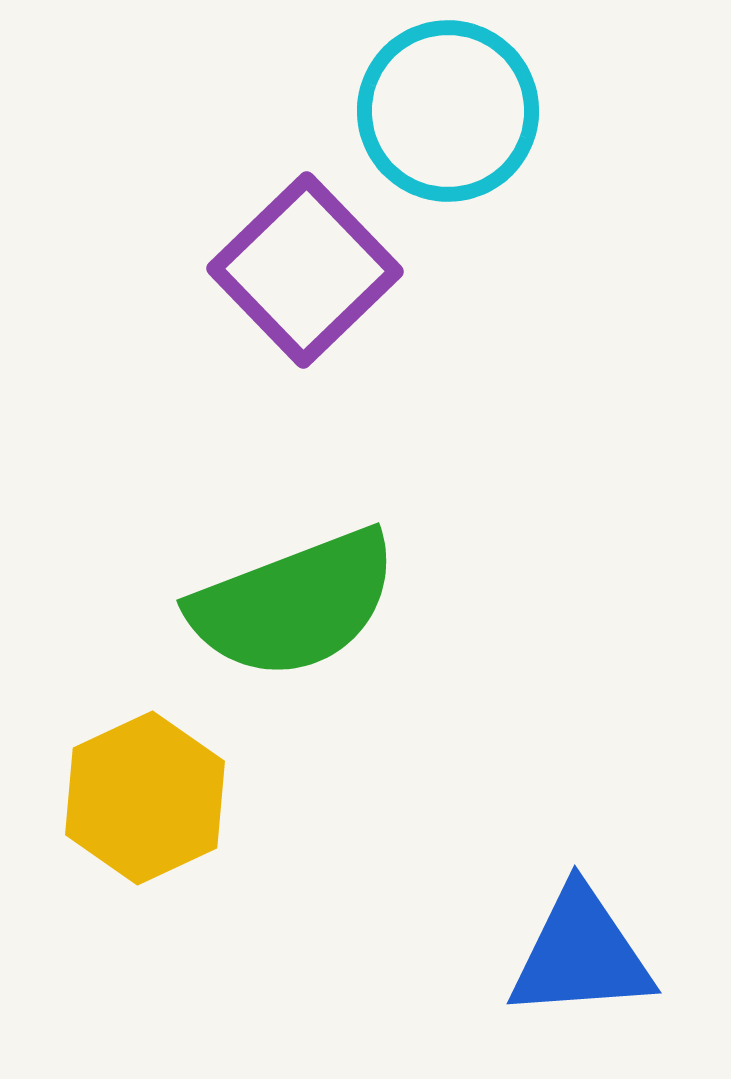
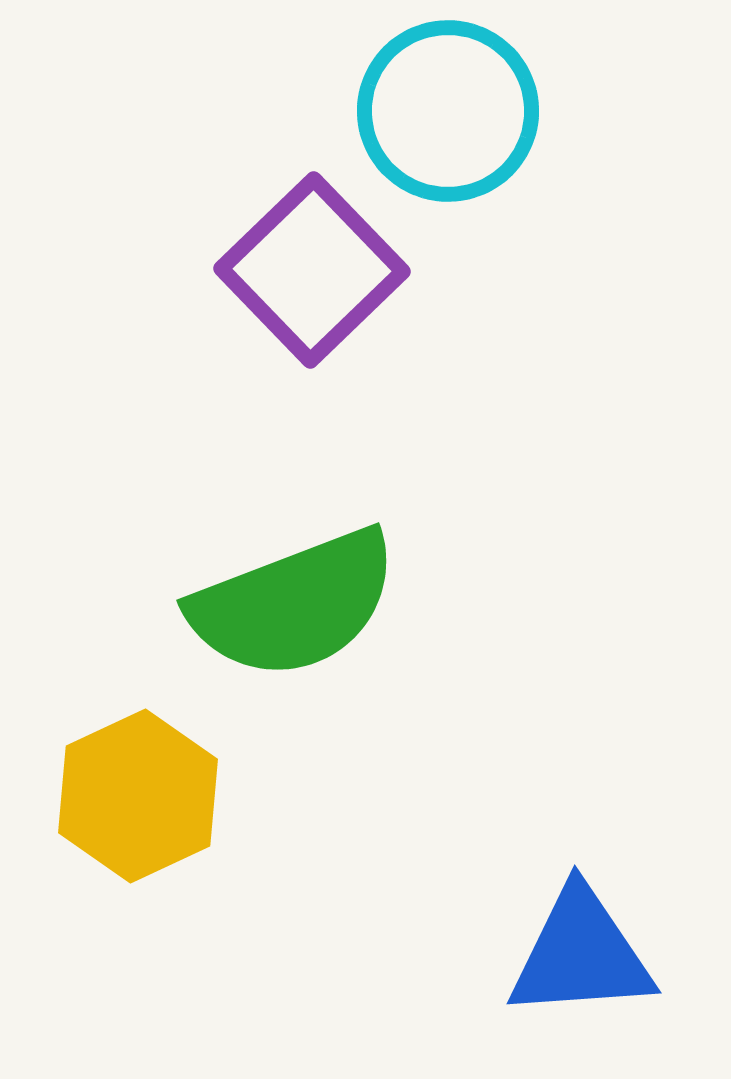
purple square: moved 7 px right
yellow hexagon: moved 7 px left, 2 px up
